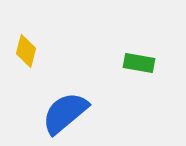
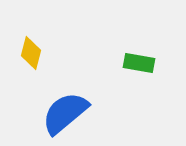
yellow diamond: moved 5 px right, 2 px down
